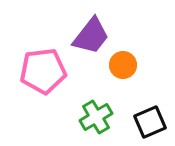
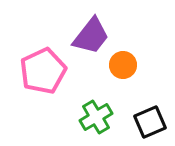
pink pentagon: rotated 18 degrees counterclockwise
